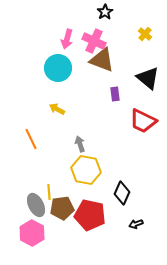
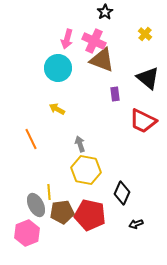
brown pentagon: moved 4 px down
pink hexagon: moved 5 px left; rotated 10 degrees clockwise
